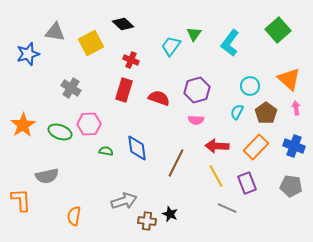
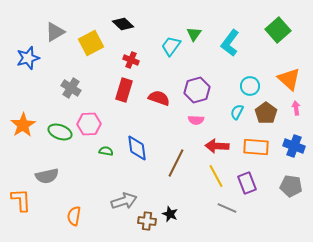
gray triangle: rotated 40 degrees counterclockwise
blue star: moved 4 px down
orange rectangle: rotated 50 degrees clockwise
